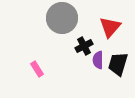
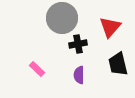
black cross: moved 6 px left, 2 px up; rotated 18 degrees clockwise
purple semicircle: moved 19 px left, 15 px down
black trapezoid: rotated 30 degrees counterclockwise
pink rectangle: rotated 14 degrees counterclockwise
